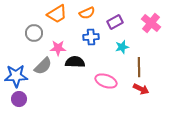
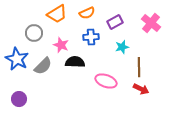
pink star: moved 3 px right, 3 px up; rotated 21 degrees clockwise
blue star: moved 1 px right, 17 px up; rotated 30 degrees clockwise
